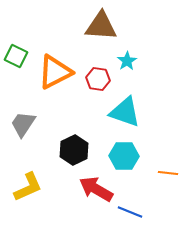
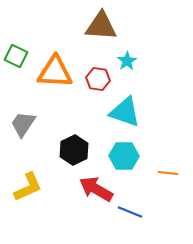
orange triangle: rotated 30 degrees clockwise
